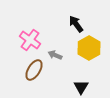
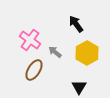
yellow hexagon: moved 2 px left, 5 px down
gray arrow: moved 3 px up; rotated 16 degrees clockwise
black triangle: moved 2 px left
